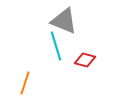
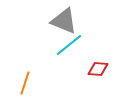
cyan line: moved 13 px right, 1 px up; rotated 68 degrees clockwise
red diamond: moved 13 px right, 9 px down; rotated 10 degrees counterclockwise
